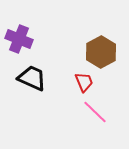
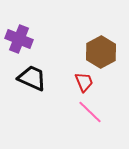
pink line: moved 5 px left
